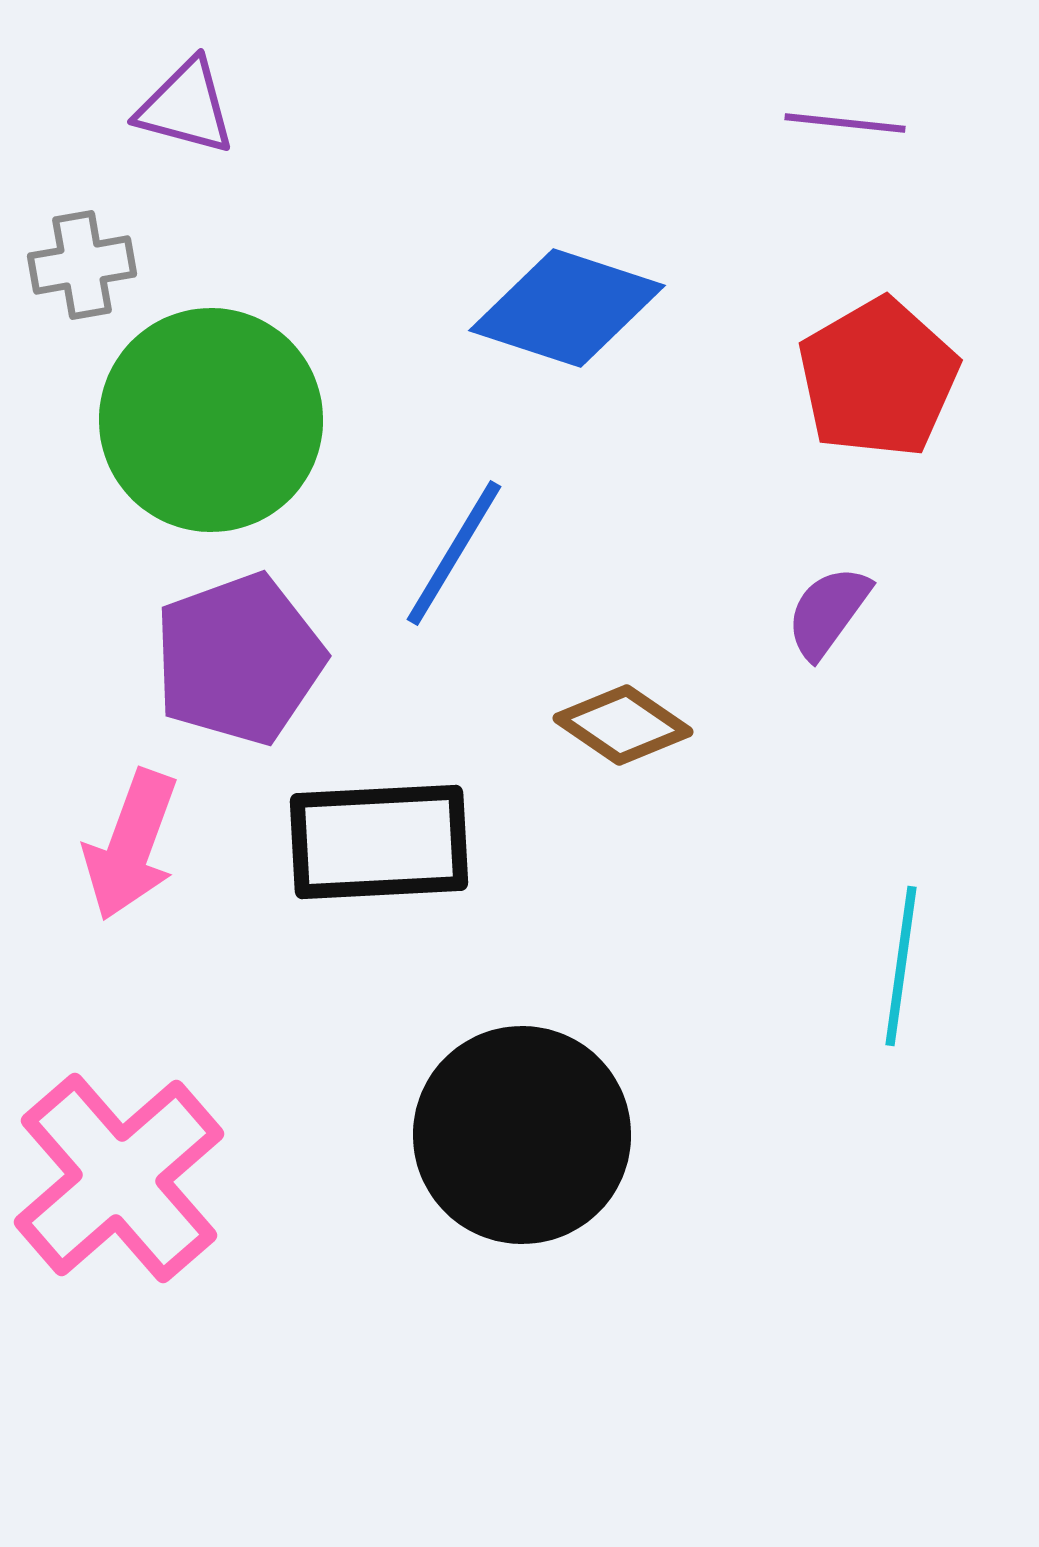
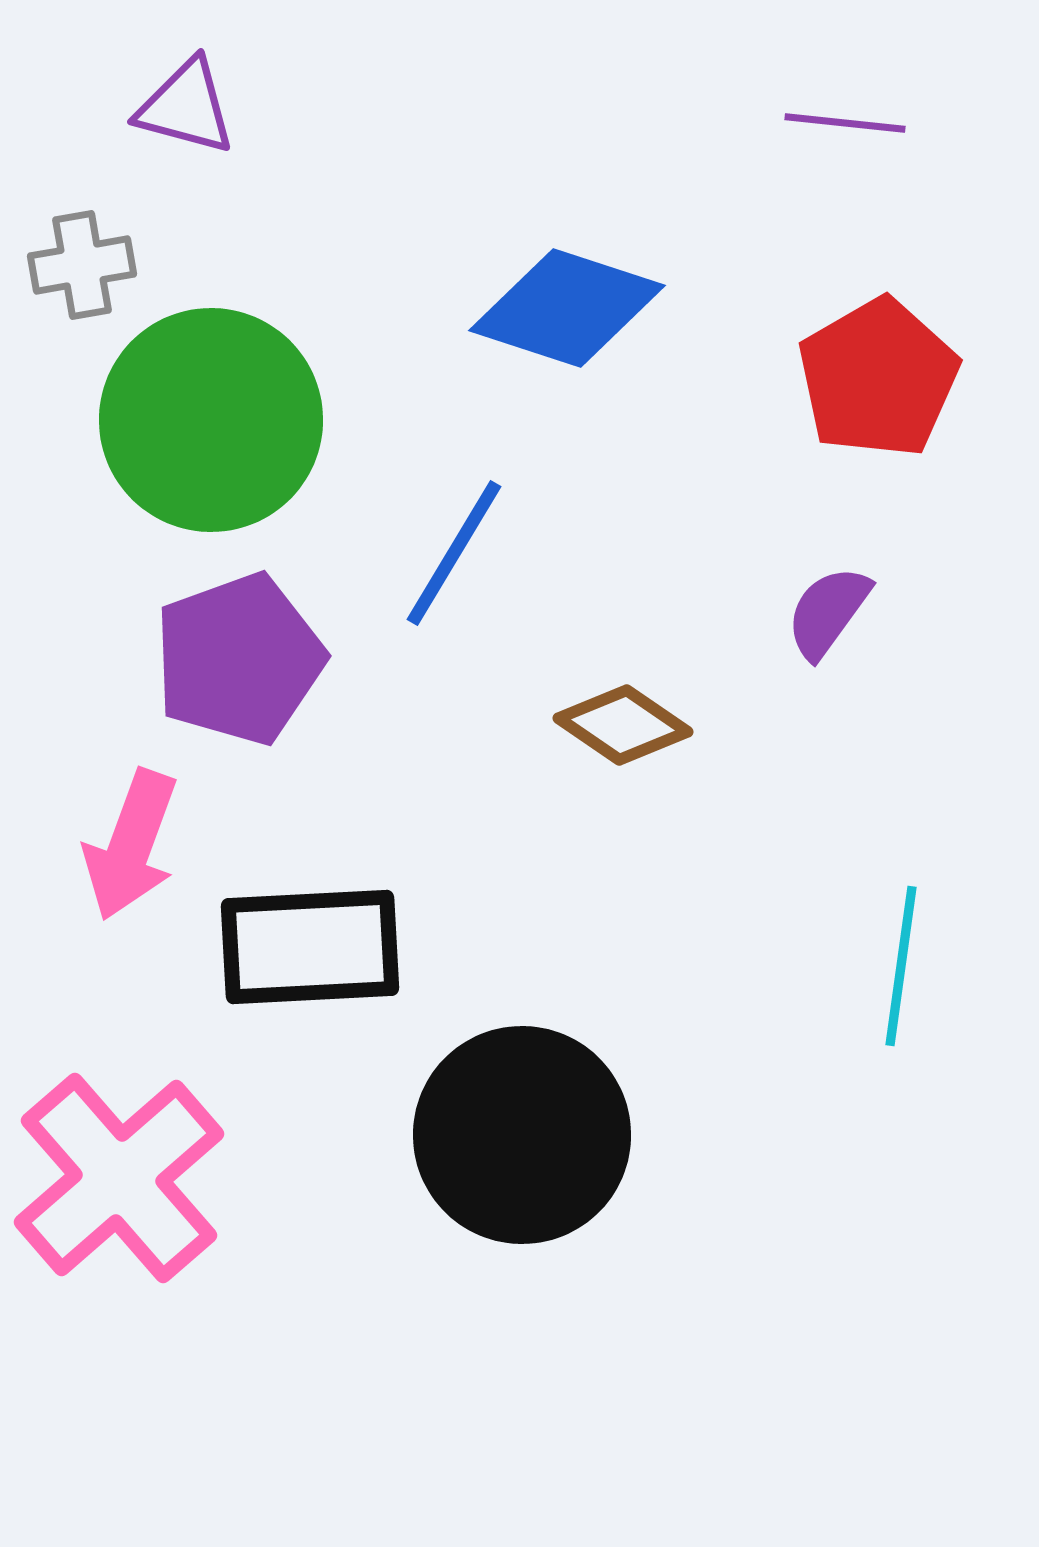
black rectangle: moved 69 px left, 105 px down
